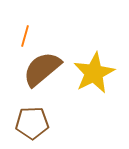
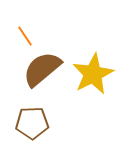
orange line: rotated 50 degrees counterclockwise
yellow star: moved 1 px left, 1 px down
